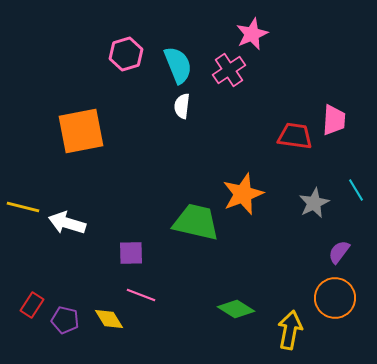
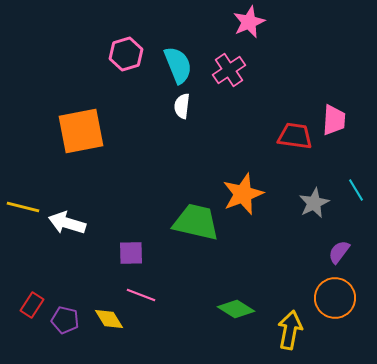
pink star: moved 3 px left, 12 px up
